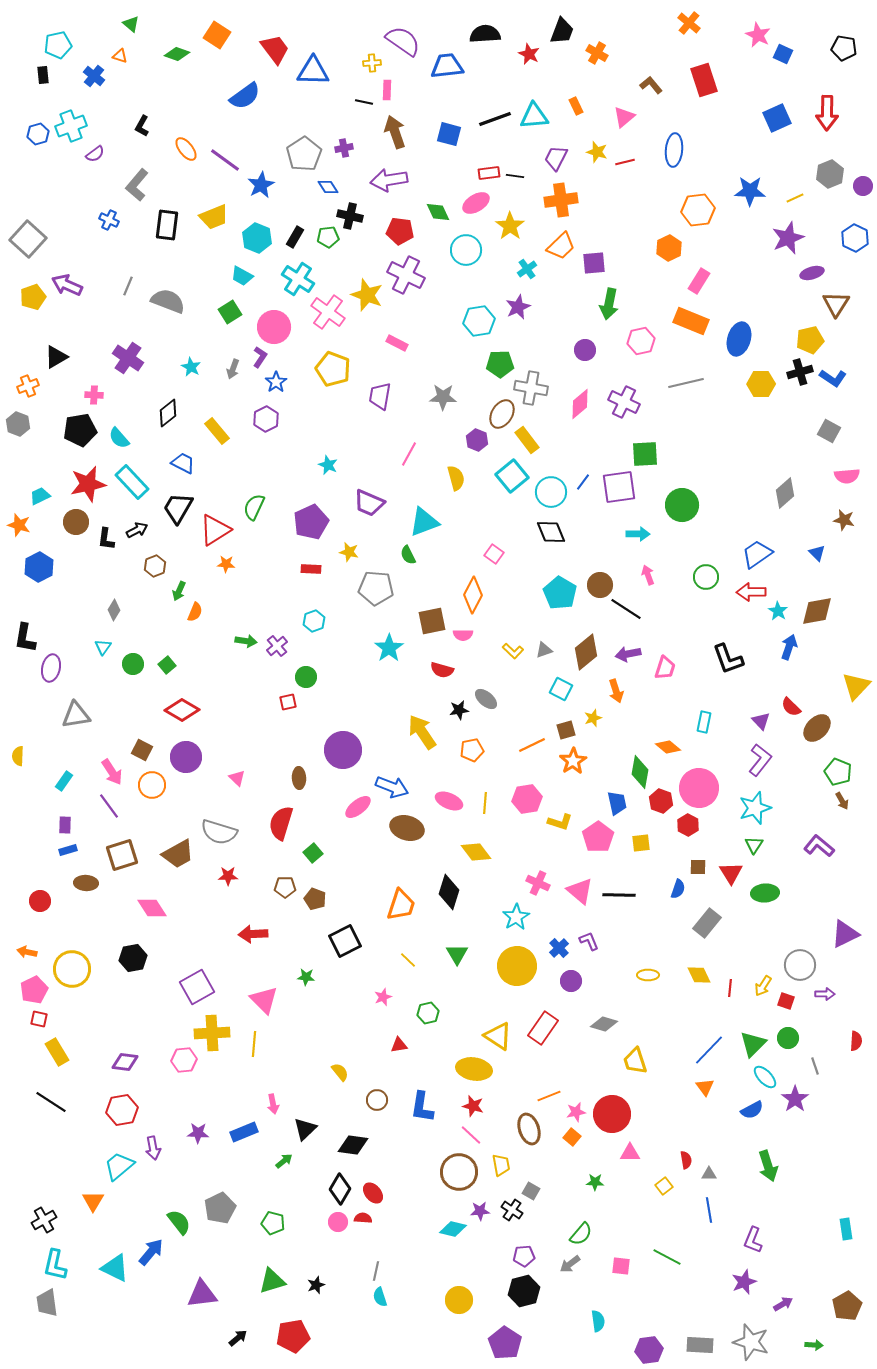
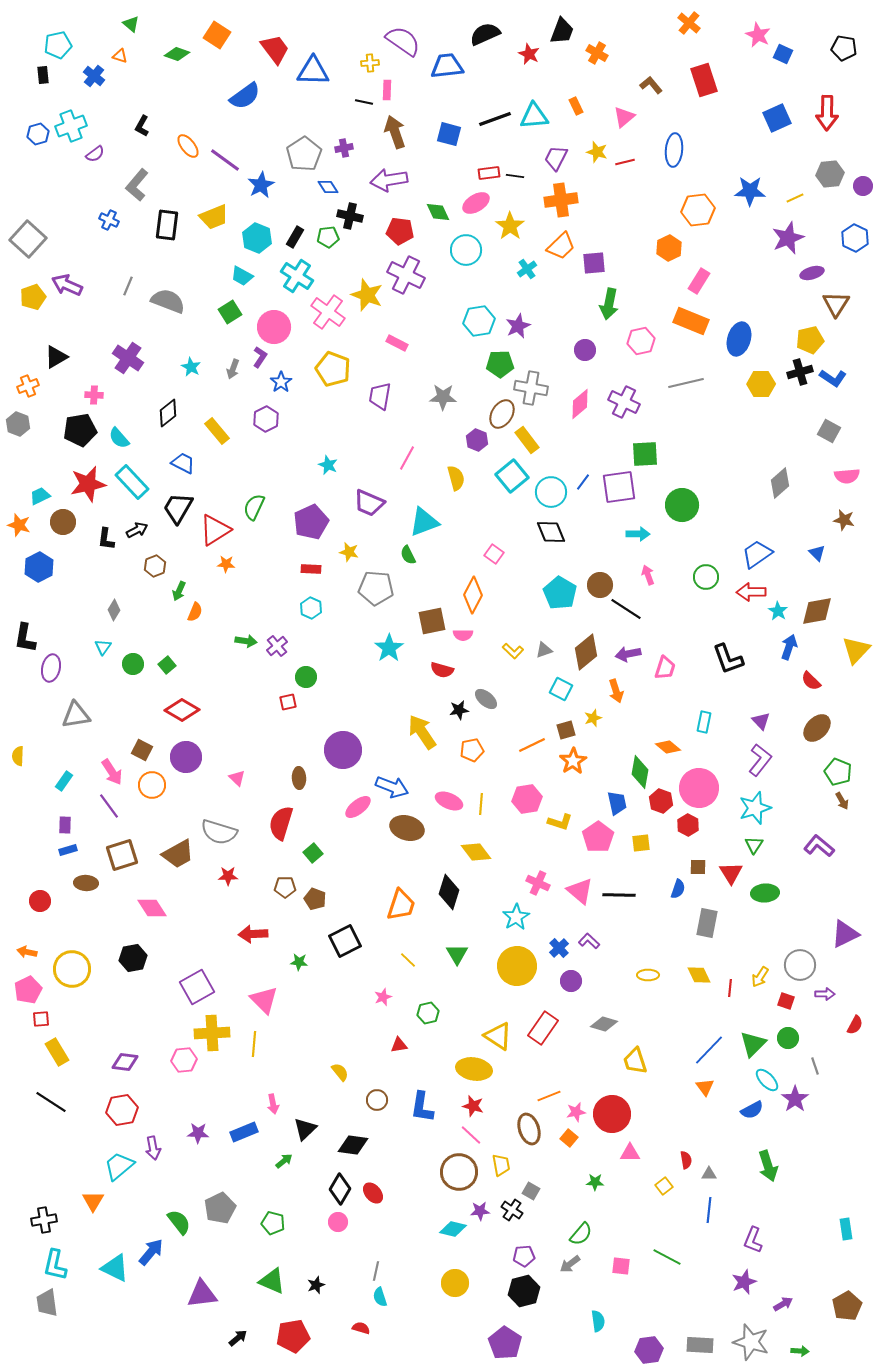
black semicircle at (485, 34): rotated 20 degrees counterclockwise
yellow cross at (372, 63): moved 2 px left
orange ellipse at (186, 149): moved 2 px right, 3 px up
gray hexagon at (830, 174): rotated 16 degrees clockwise
cyan cross at (298, 279): moved 1 px left, 3 px up
purple star at (518, 307): moved 19 px down
blue star at (276, 382): moved 5 px right
pink line at (409, 454): moved 2 px left, 4 px down
gray diamond at (785, 493): moved 5 px left, 10 px up
brown circle at (76, 522): moved 13 px left
cyan hexagon at (314, 621): moved 3 px left, 13 px up; rotated 15 degrees counterclockwise
yellow triangle at (856, 686): moved 36 px up
red semicircle at (791, 707): moved 20 px right, 26 px up
yellow line at (485, 803): moved 4 px left, 1 px down
gray rectangle at (707, 923): rotated 28 degrees counterclockwise
purple L-shape at (589, 941): rotated 25 degrees counterclockwise
green star at (306, 977): moved 7 px left, 15 px up
yellow arrow at (763, 986): moved 3 px left, 9 px up
pink pentagon at (34, 990): moved 6 px left
red square at (39, 1019): moved 2 px right; rotated 18 degrees counterclockwise
red semicircle at (856, 1041): moved 1 px left, 16 px up; rotated 24 degrees clockwise
cyan ellipse at (765, 1077): moved 2 px right, 3 px down
orange square at (572, 1137): moved 3 px left, 1 px down
blue line at (709, 1210): rotated 15 degrees clockwise
red semicircle at (363, 1218): moved 2 px left, 110 px down; rotated 12 degrees clockwise
black cross at (44, 1220): rotated 20 degrees clockwise
green triangle at (272, 1281): rotated 40 degrees clockwise
yellow circle at (459, 1300): moved 4 px left, 17 px up
green arrow at (814, 1345): moved 14 px left, 6 px down
